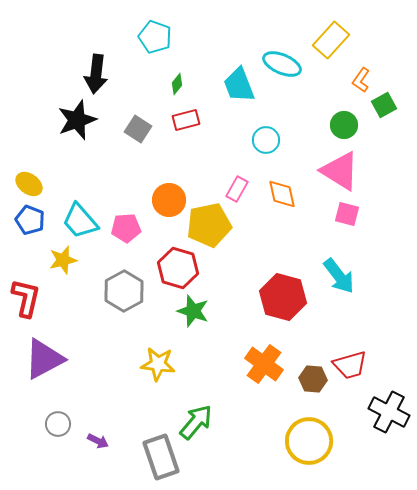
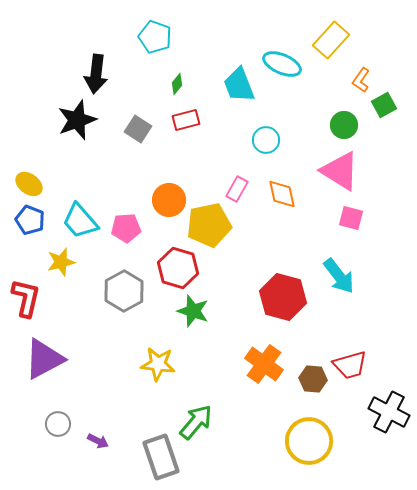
pink square at (347, 214): moved 4 px right, 4 px down
yellow star at (63, 260): moved 2 px left, 2 px down
